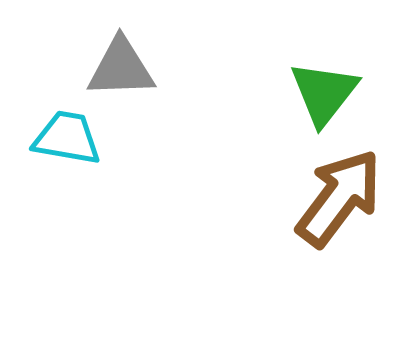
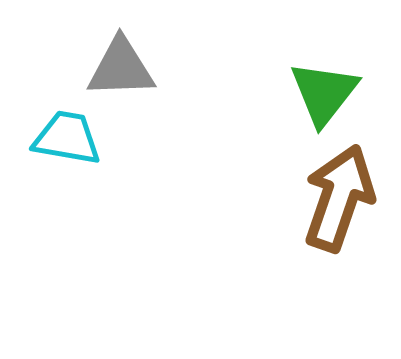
brown arrow: rotated 18 degrees counterclockwise
